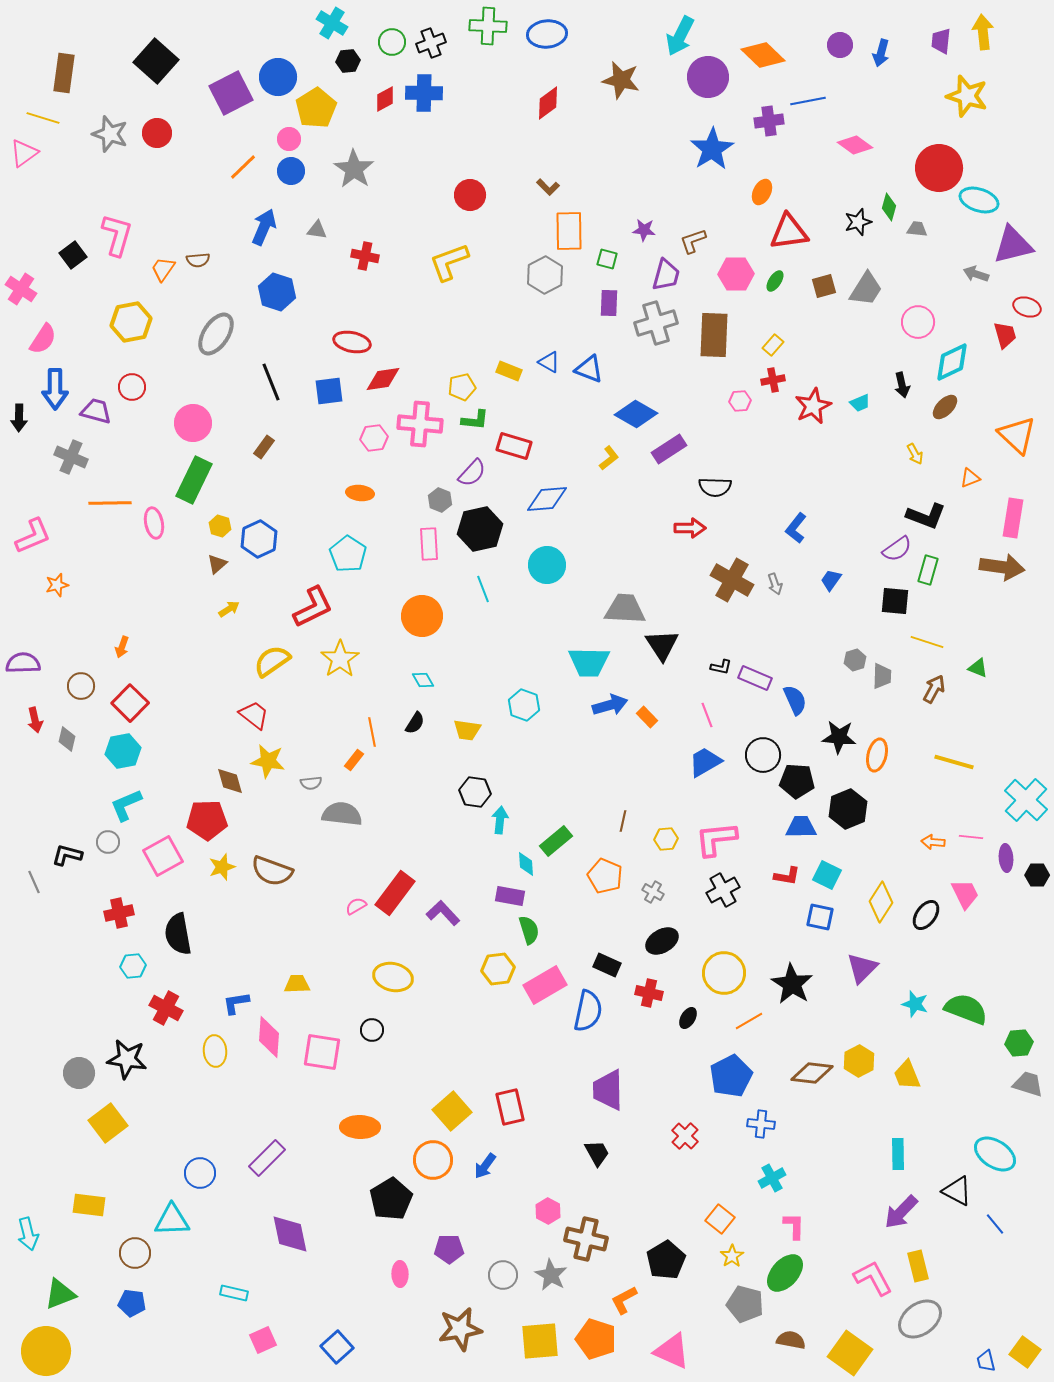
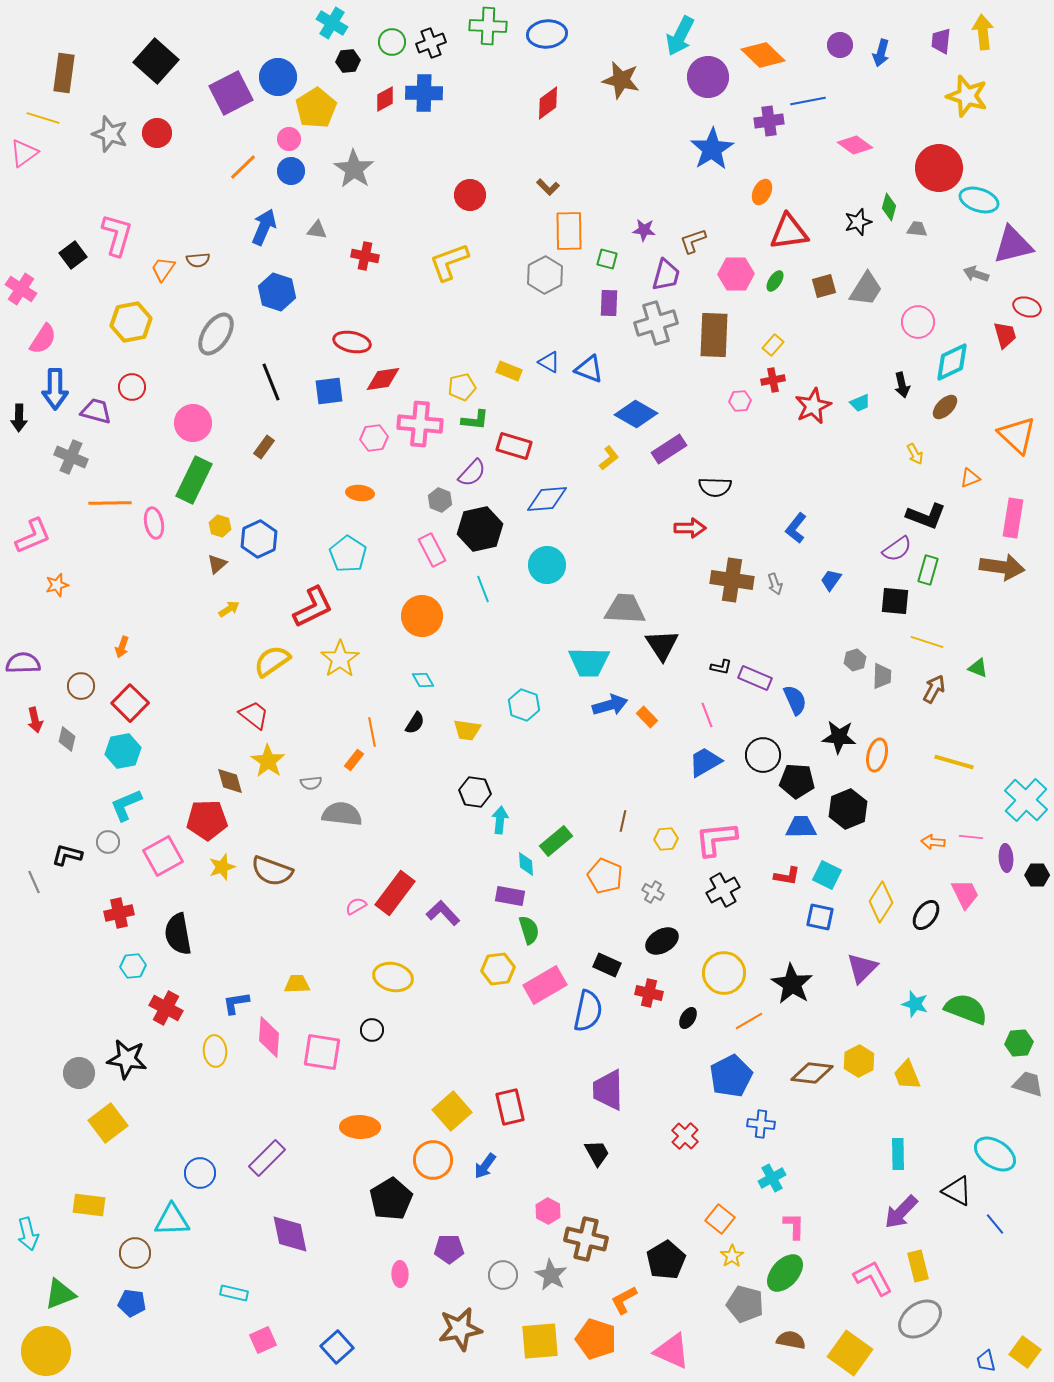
pink rectangle at (429, 544): moved 3 px right, 6 px down; rotated 24 degrees counterclockwise
brown cross at (732, 580): rotated 21 degrees counterclockwise
yellow star at (268, 761): rotated 24 degrees clockwise
